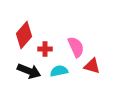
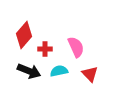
red triangle: moved 2 px left, 8 px down; rotated 30 degrees clockwise
